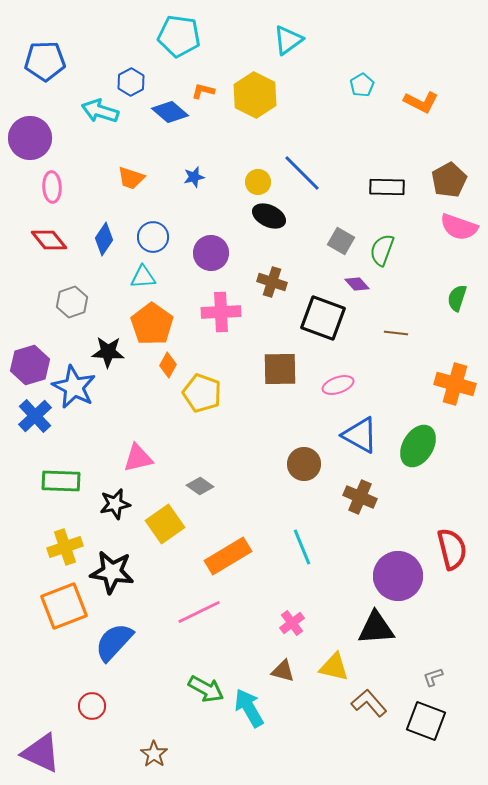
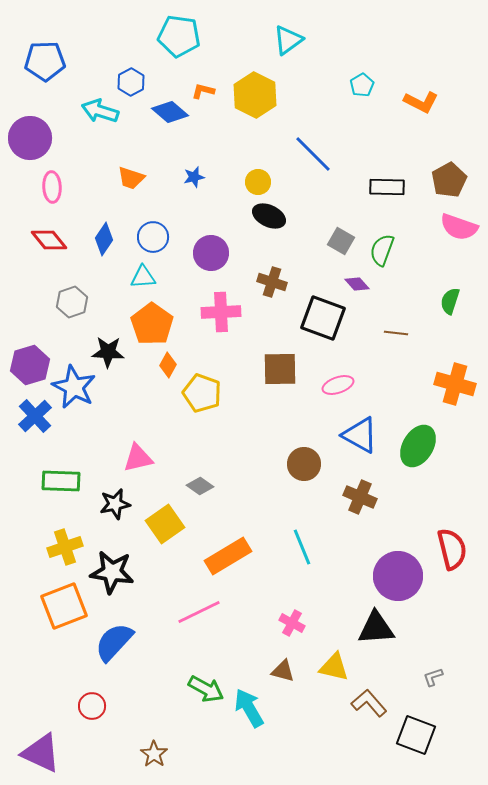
blue line at (302, 173): moved 11 px right, 19 px up
green semicircle at (457, 298): moved 7 px left, 3 px down
pink cross at (292, 623): rotated 25 degrees counterclockwise
black square at (426, 721): moved 10 px left, 14 px down
